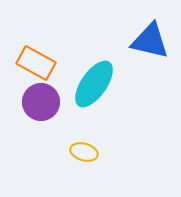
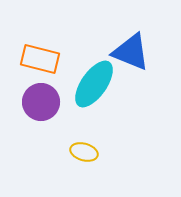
blue triangle: moved 19 px left, 11 px down; rotated 9 degrees clockwise
orange rectangle: moved 4 px right, 4 px up; rotated 15 degrees counterclockwise
